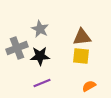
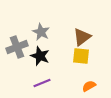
gray star: moved 1 px right, 3 px down
brown triangle: rotated 30 degrees counterclockwise
gray cross: moved 1 px up
black star: rotated 24 degrees clockwise
